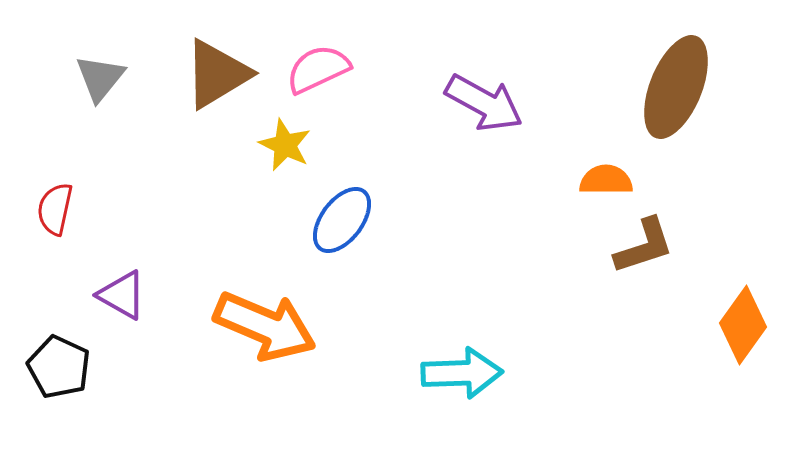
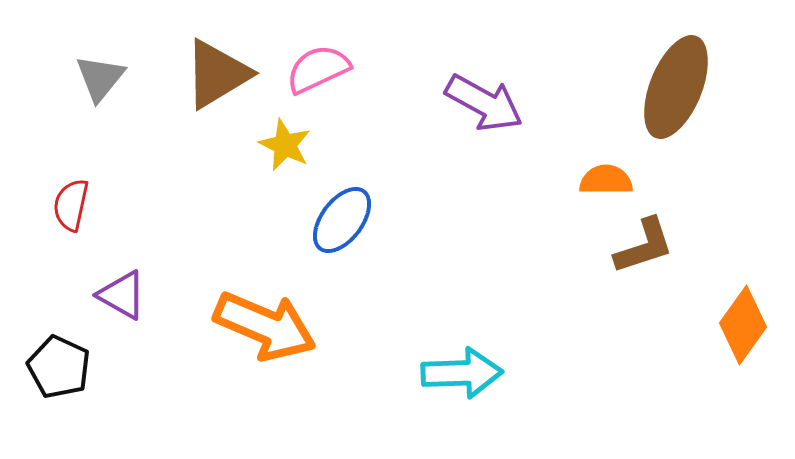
red semicircle: moved 16 px right, 4 px up
